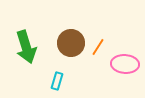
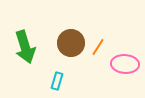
green arrow: moved 1 px left
